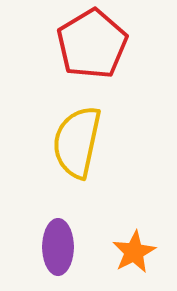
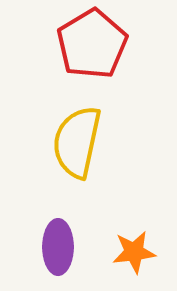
orange star: rotated 21 degrees clockwise
